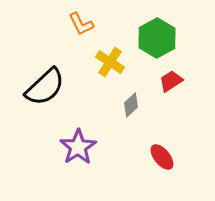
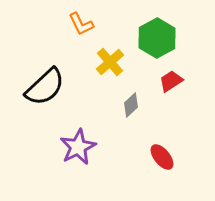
yellow cross: rotated 16 degrees clockwise
purple star: rotated 6 degrees clockwise
